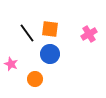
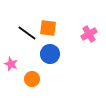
orange square: moved 2 px left, 1 px up
black line: rotated 18 degrees counterclockwise
orange circle: moved 3 px left
